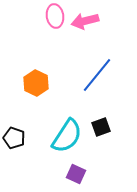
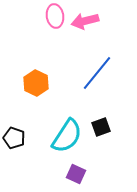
blue line: moved 2 px up
